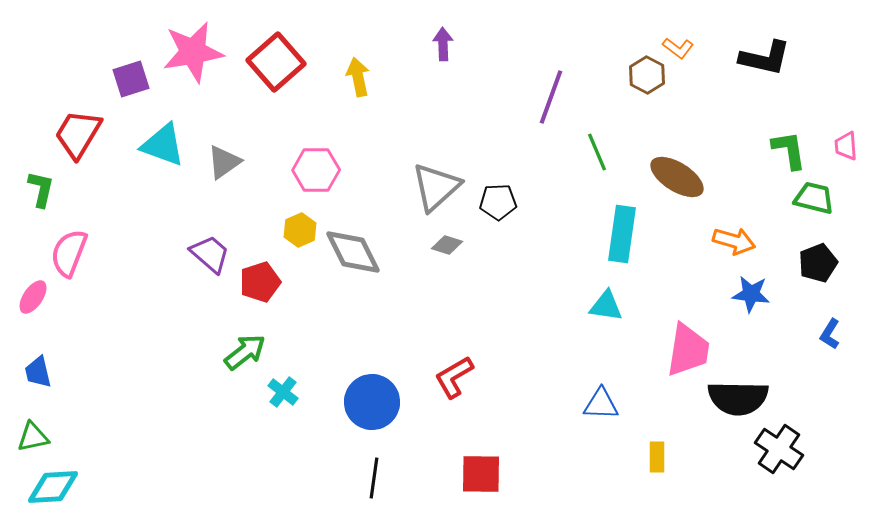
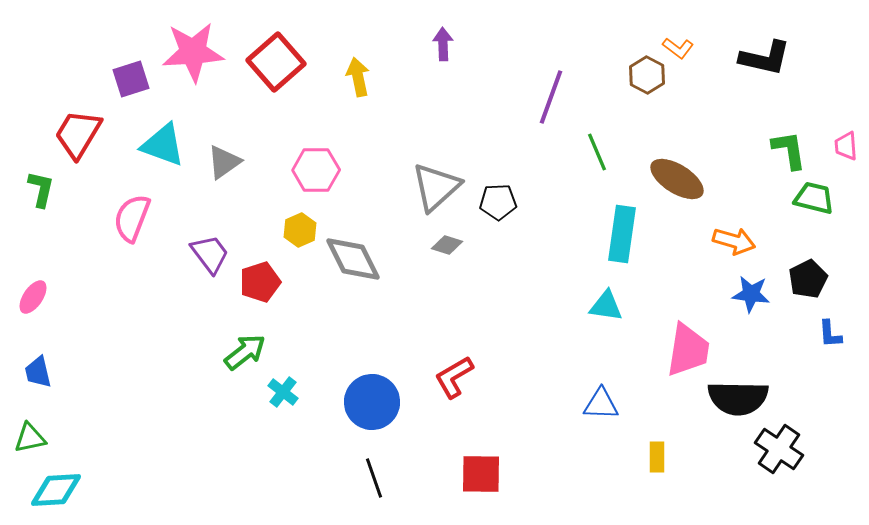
pink star at (193, 52): rotated 6 degrees clockwise
brown ellipse at (677, 177): moved 2 px down
gray diamond at (353, 252): moved 7 px down
pink semicircle at (69, 253): moved 63 px right, 35 px up
purple trapezoid at (210, 254): rotated 12 degrees clockwise
black pentagon at (818, 263): moved 10 px left, 16 px down; rotated 6 degrees counterclockwise
blue L-shape at (830, 334): rotated 36 degrees counterclockwise
green triangle at (33, 437): moved 3 px left, 1 px down
black line at (374, 478): rotated 27 degrees counterclockwise
cyan diamond at (53, 487): moved 3 px right, 3 px down
